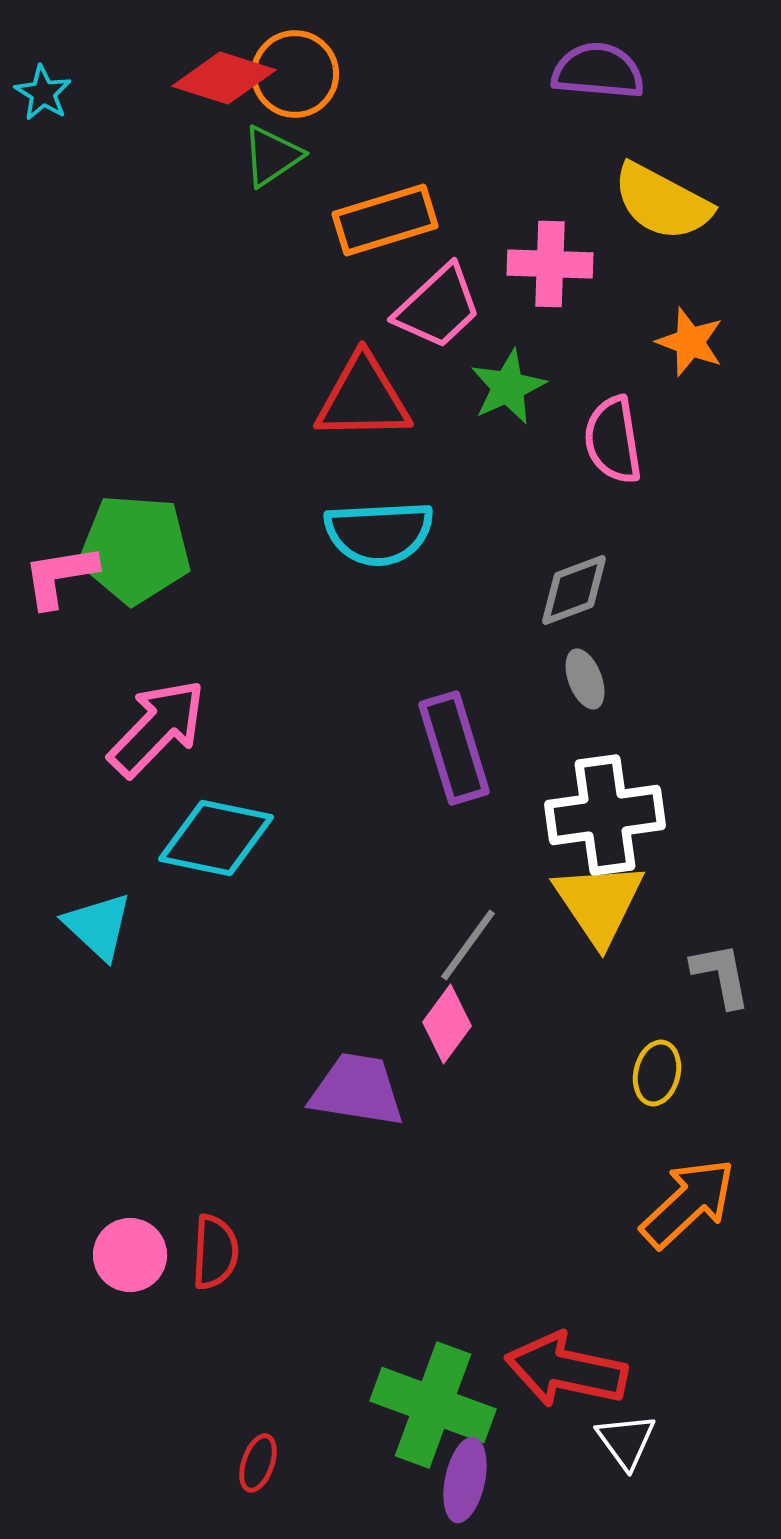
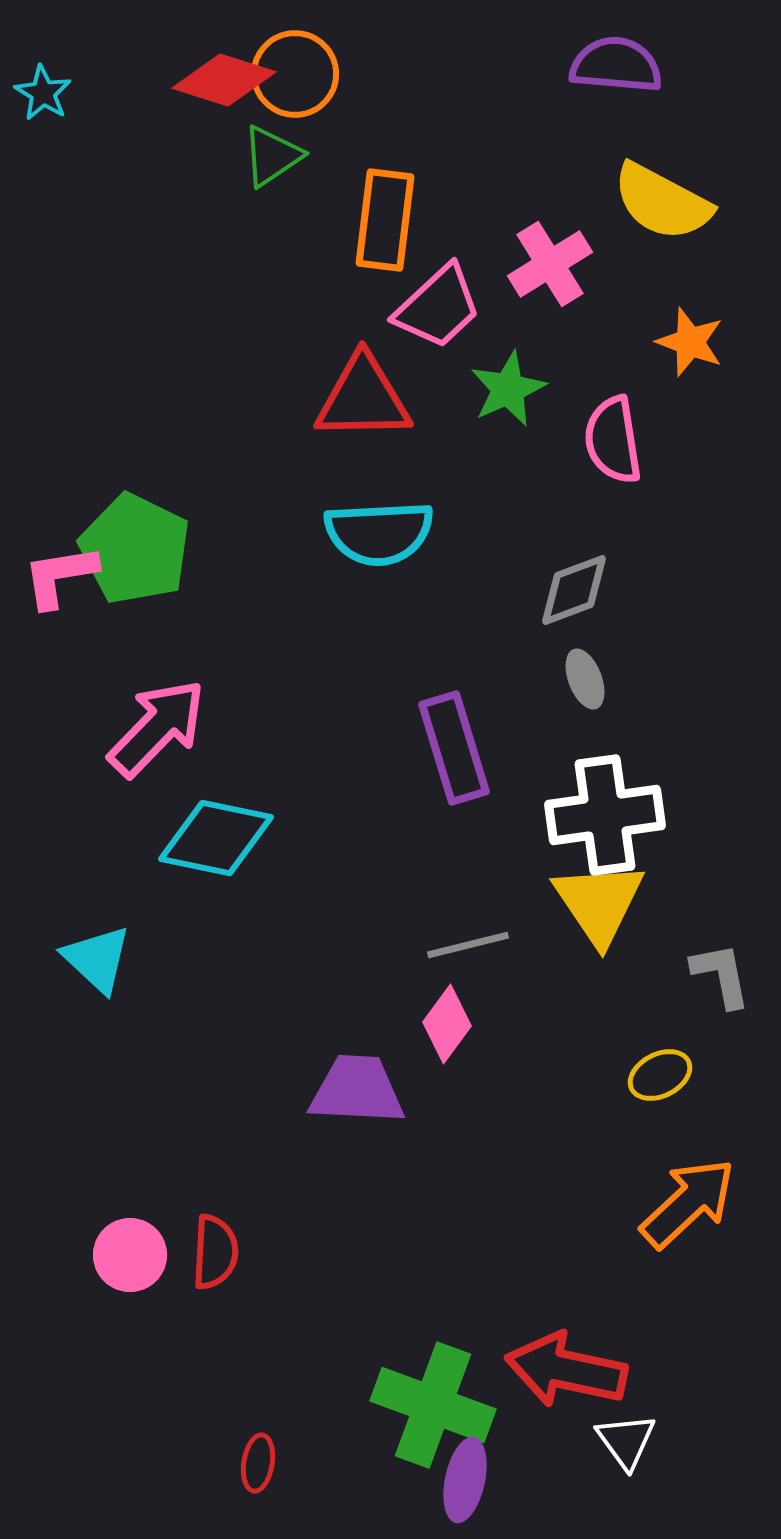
purple semicircle: moved 18 px right, 6 px up
red diamond: moved 2 px down
orange rectangle: rotated 66 degrees counterclockwise
pink cross: rotated 34 degrees counterclockwise
green star: moved 2 px down
green pentagon: rotated 22 degrees clockwise
cyan triangle: moved 1 px left, 33 px down
gray line: rotated 40 degrees clockwise
yellow ellipse: moved 3 px right, 2 px down; rotated 50 degrees clockwise
purple trapezoid: rotated 6 degrees counterclockwise
red ellipse: rotated 10 degrees counterclockwise
